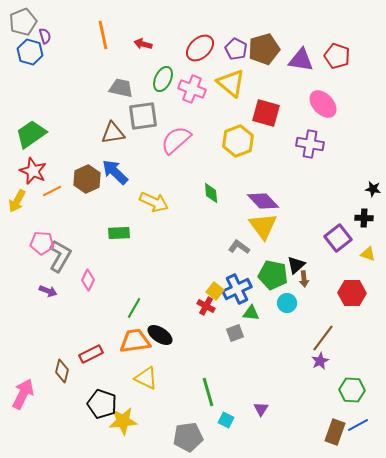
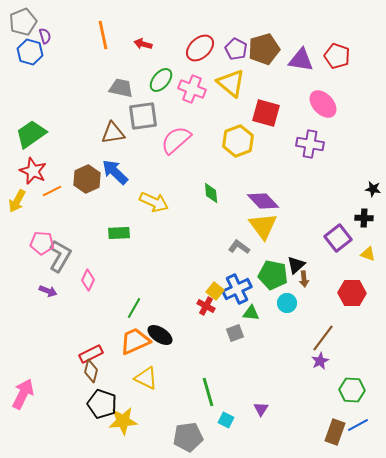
green ellipse at (163, 79): moved 2 px left, 1 px down; rotated 15 degrees clockwise
orange trapezoid at (135, 341): rotated 16 degrees counterclockwise
brown diamond at (62, 371): moved 29 px right
